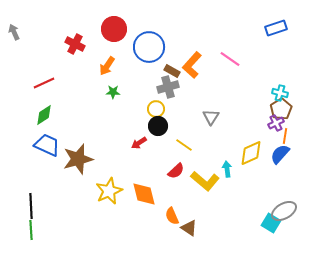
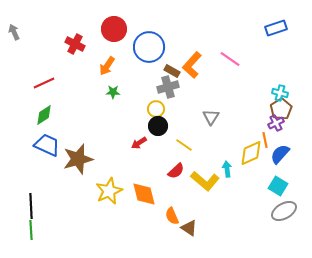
orange line: moved 20 px left, 4 px down; rotated 21 degrees counterclockwise
cyan square: moved 7 px right, 37 px up
